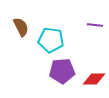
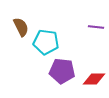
purple line: moved 1 px right, 2 px down
cyan pentagon: moved 5 px left, 2 px down
purple pentagon: rotated 10 degrees clockwise
